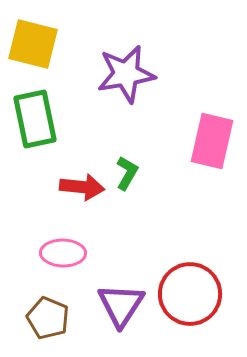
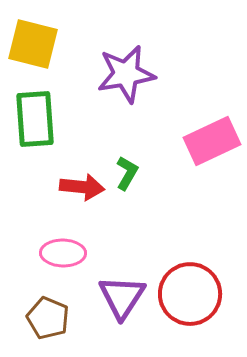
green rectangle: rotated 8 degrees clockwise
pink rectangle: rotated 52 degrees clockwise
purple triangle: moved 1 px right, 8 px up
